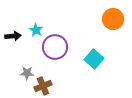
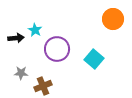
cyan star: moved 1 px left
black arrow: moved 3 px right, 2 px down
purple circle: moved 2 px right, 2 px down
gray star: moved 6 px left
